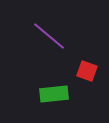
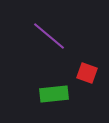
red square: moved 2 px down
